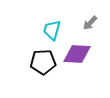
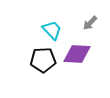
cyan trapezoid: rotated 120 degrees clockwise
black pentagon: moved 2 px up
